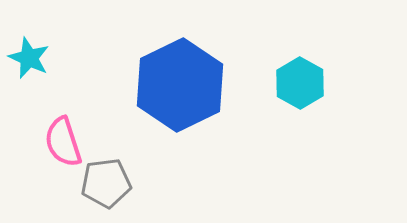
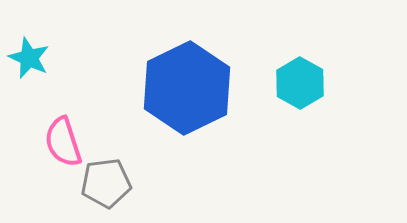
blue hexagon: moved 7 px right, 3 px down
